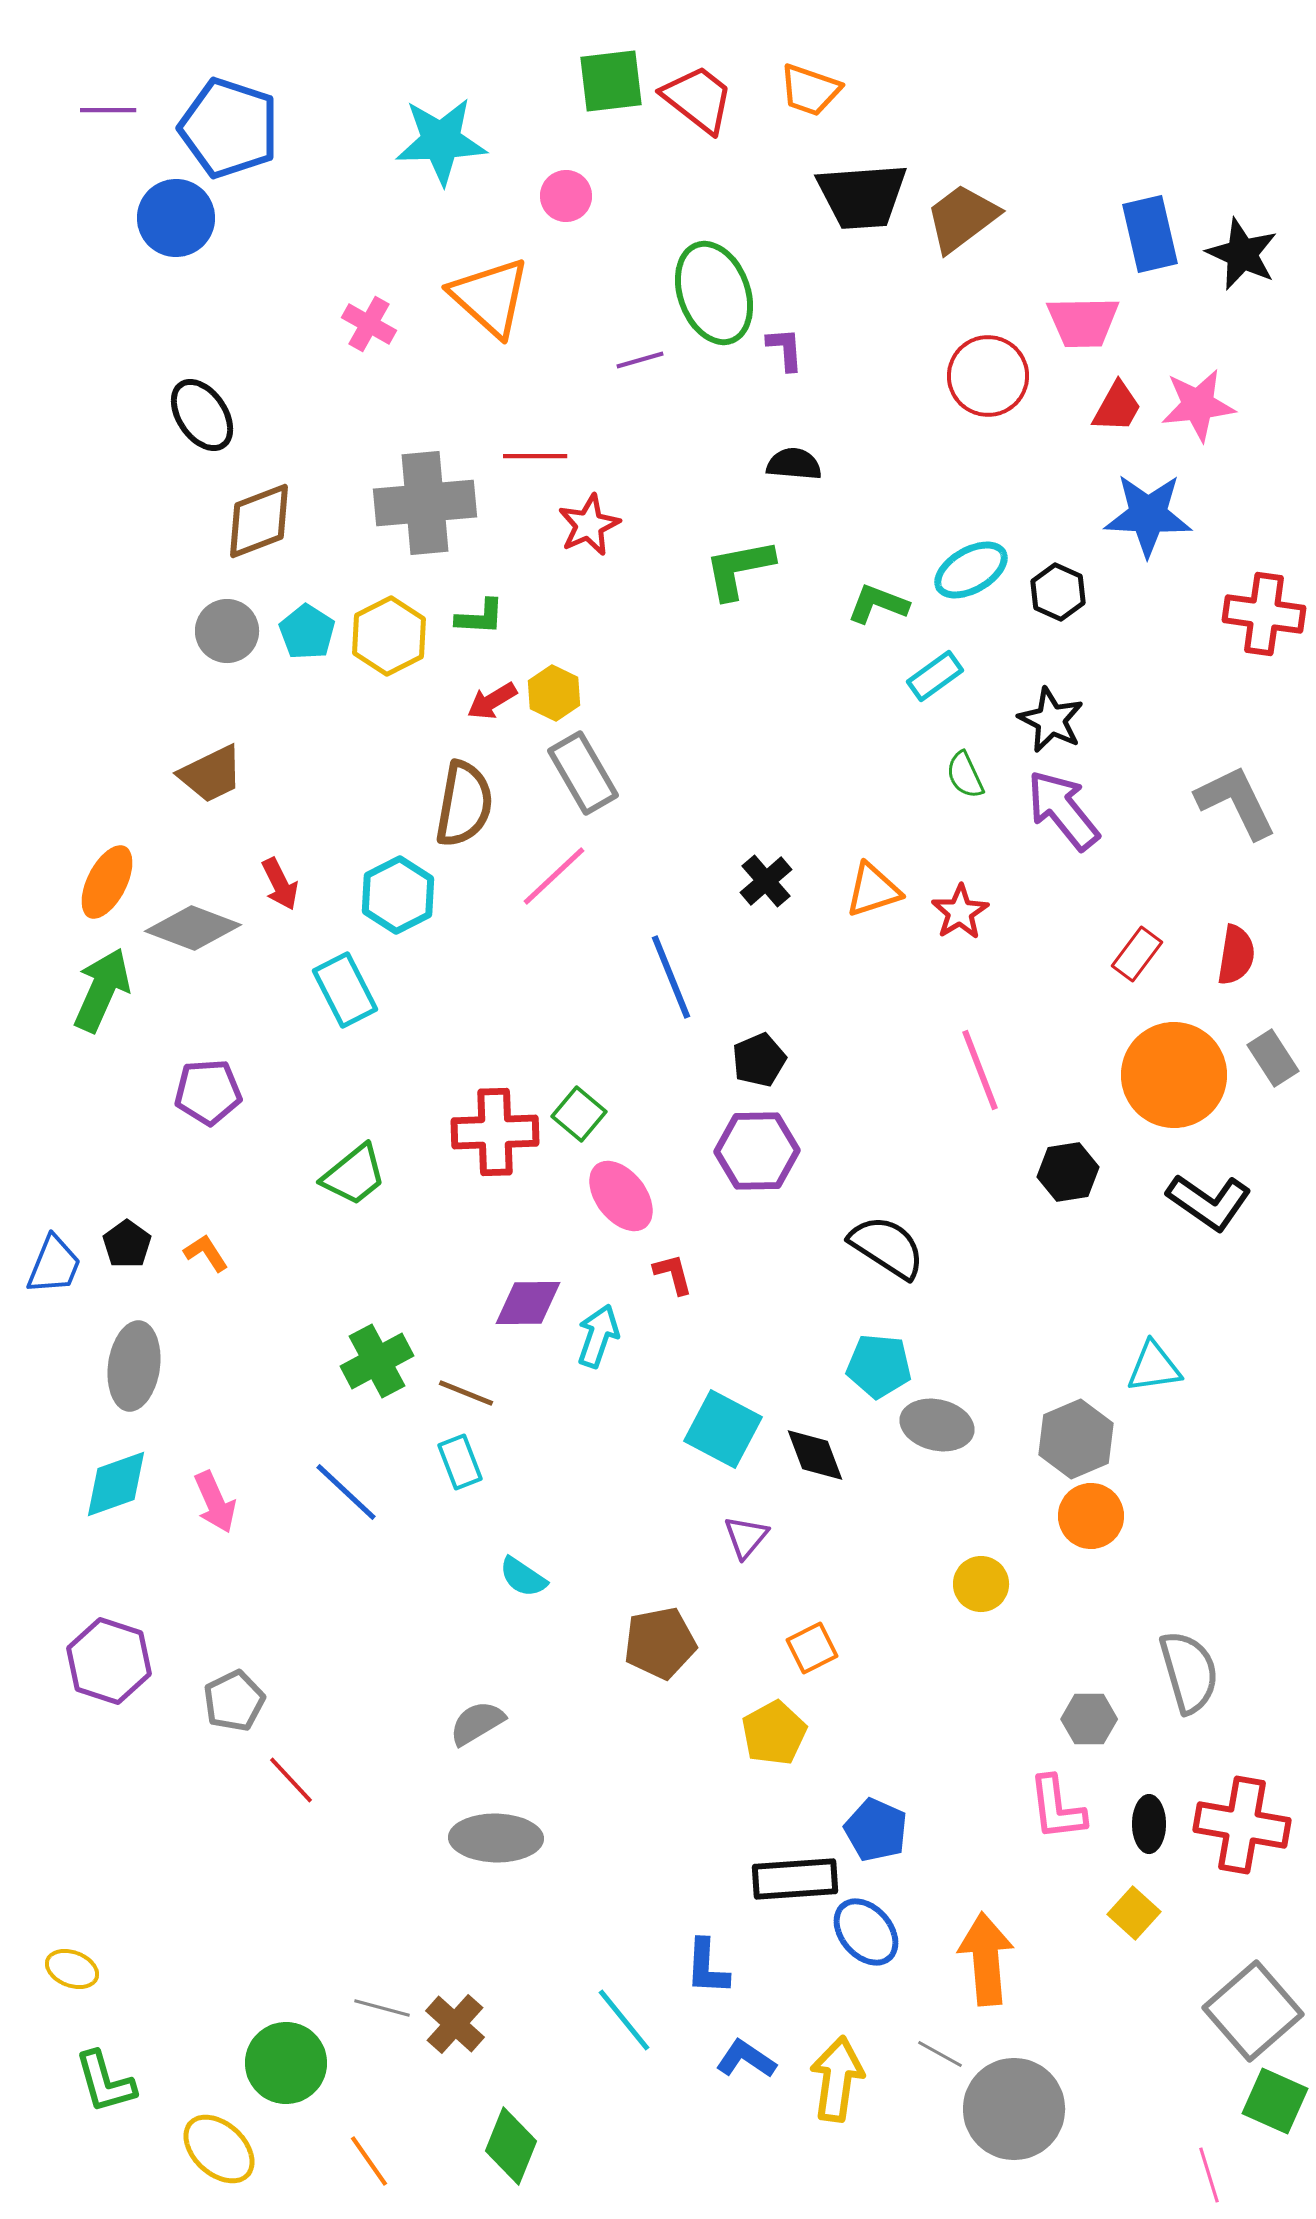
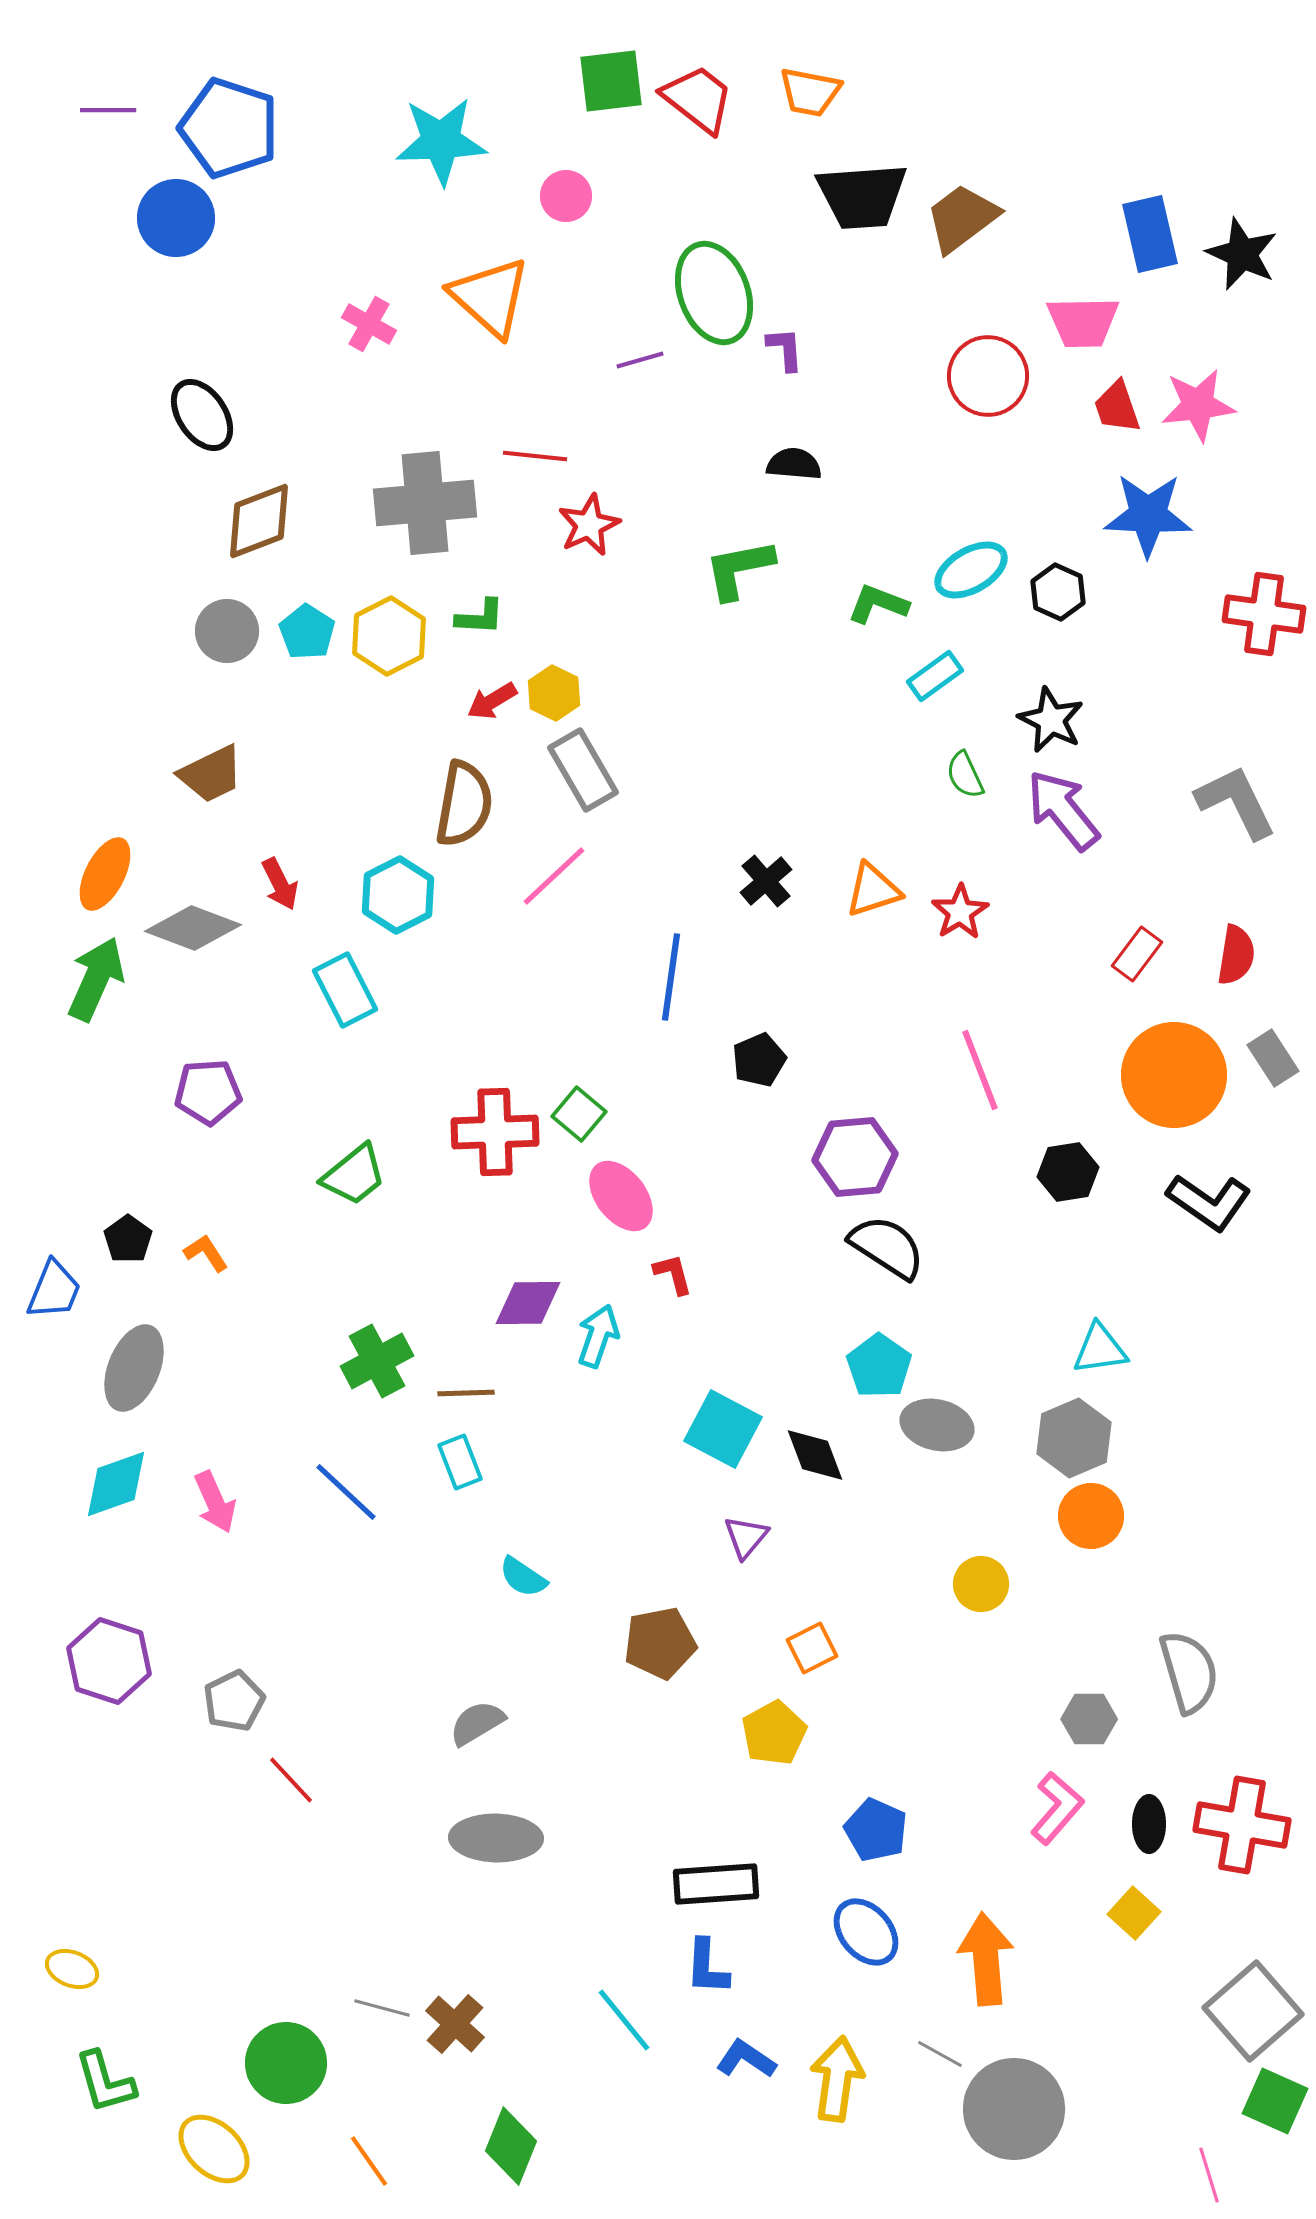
orange trapezoid at (810, 90): moved 2 px down; rotated 8 degrees counterclockwise
red trapezoid at (1117, 407): rotated 132 degrees clockwise
red line at (535, 456): rotated 6 degrees clockwise
gray rectangle at (583, 773): moved 3 px up
orange ellipse at (107, 882): moved 2 px left, 8 px up
blue line at (671, 977): rotated 30 degrees clockwise
green arrow at (102, 990): moved 6 px left, 11 px up
purple hexagon at (757, 1151): moved 98 px right, 6 px down; rotated 4 degrees counterclockwise
black pentagon at (127, 1244): moved 1 px right, 5 px up
blue trapezoid at (54, 1265): moved 25 px down
gray ellipse at (134, 1366): moved 2 px down; rotated 14 degrees clockwise
cyan pentagon at (879, 1366): rotated 30 degrees clockwise
cyan triangle at (1154, 1367): moved 54 px left, 18 px up
brown line at (466, 1393): rotated 24 degrees counterclockwise
gray hexagon at (1076, 1439): moved 2 px left, 1 px up
pink L-shape at (1057, 1808): rotated 132 degrees counterclockwise
black rectangle at (795, 1879): moved 79 px left, 5 px down
yellow ellipse at (219, 2149): moved 5 px left
